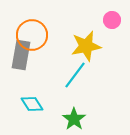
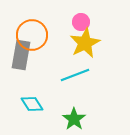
pink circle: moved 31 px left, 2 px down
yellow star: moved 1 px left, 3 px up; rotated 16 degrees counterclockwise
cyan line: rotated 32 degrees clockwise
